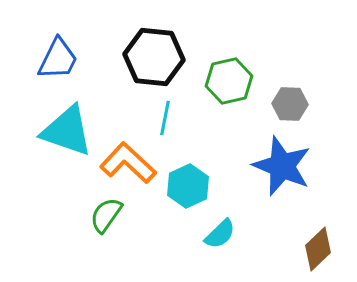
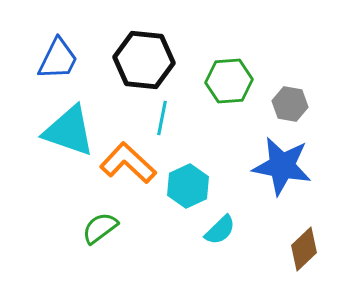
black hexagon: moved 10 px left, 3 px down
green hexagon: rotated 9 degrees clockwise
gray hexagon: rotated 8 degrees clockwise
cyan line: moved 3 px left
cyan triangle: moved 2 px right
blue star: rotated 12 degrees counterclockwise
green semicircle: moved 6 px left, 13 px down; rotated 18 degrees clockwise
cyan semicircle: moved 4 px up
brown diamond: moved 14 px left
